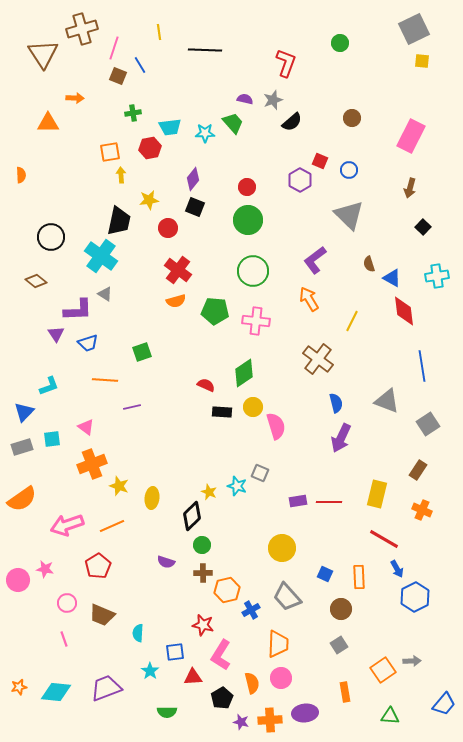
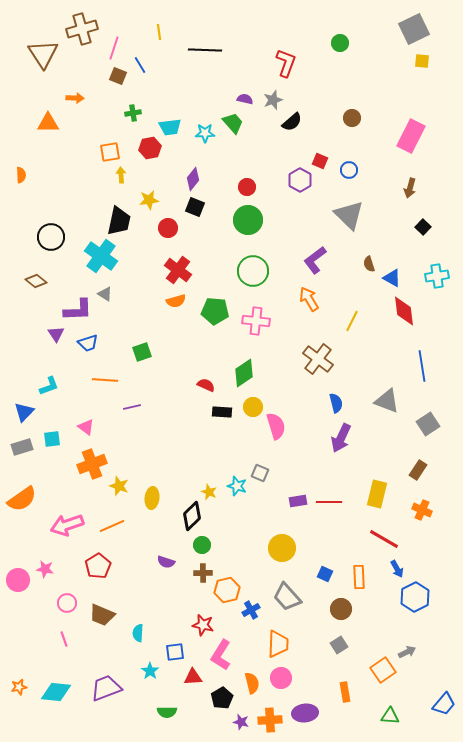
gray arrow at (412, 661): moved 5 px left, 9 px up; rotated 24 degrees counterclockwise
